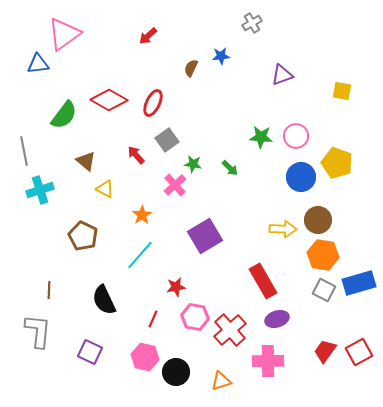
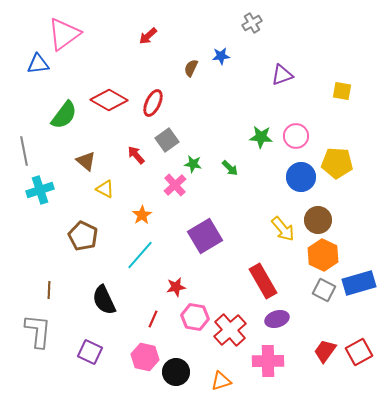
yellow pentagon at (337, 163): rotated 16 degrees counterclockwise
yellow arrow at (283, 229): rotated 48 degrees clockwise
orange hexagon at (323, 255): rotated 16 degrees clockwise
